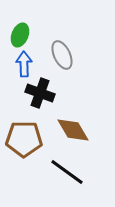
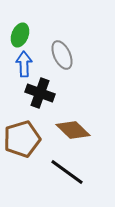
brown diamond: rotated 16 degrees counterclockwise
brown pentagon: moved 2 px left; rotated 18 degrees counterclockwise
